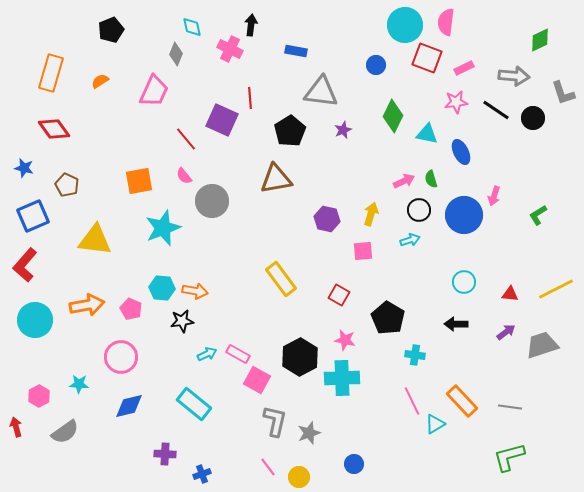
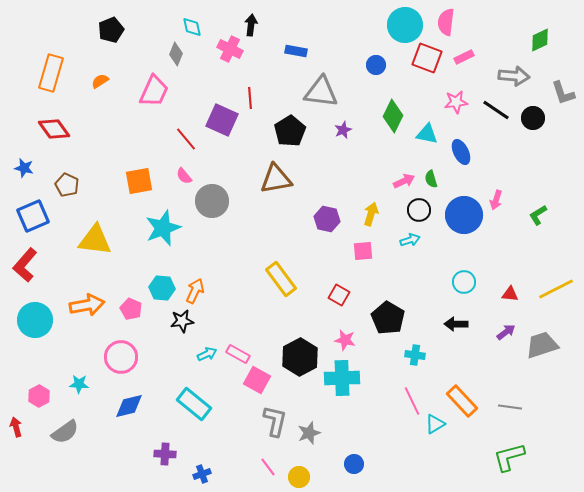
pink rectangle at (464, 68): moved 11 px up
pink arrow at (494, 196): moved 2 px right, 4 px down
orange arrow at (195, 291): rotated 75 degrees counterclockwise
